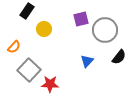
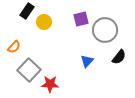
yellow circle: moved 7 px up
